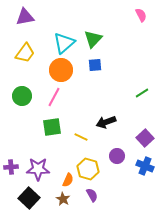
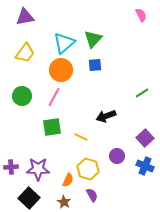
black arrow: moved 6 px up
brown star: moved 1 px right, 3 px down
